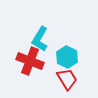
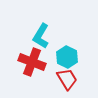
cyan L-shape: moved 1 px right, 3 px up
red cross: moved 2 px right, 1 px down
